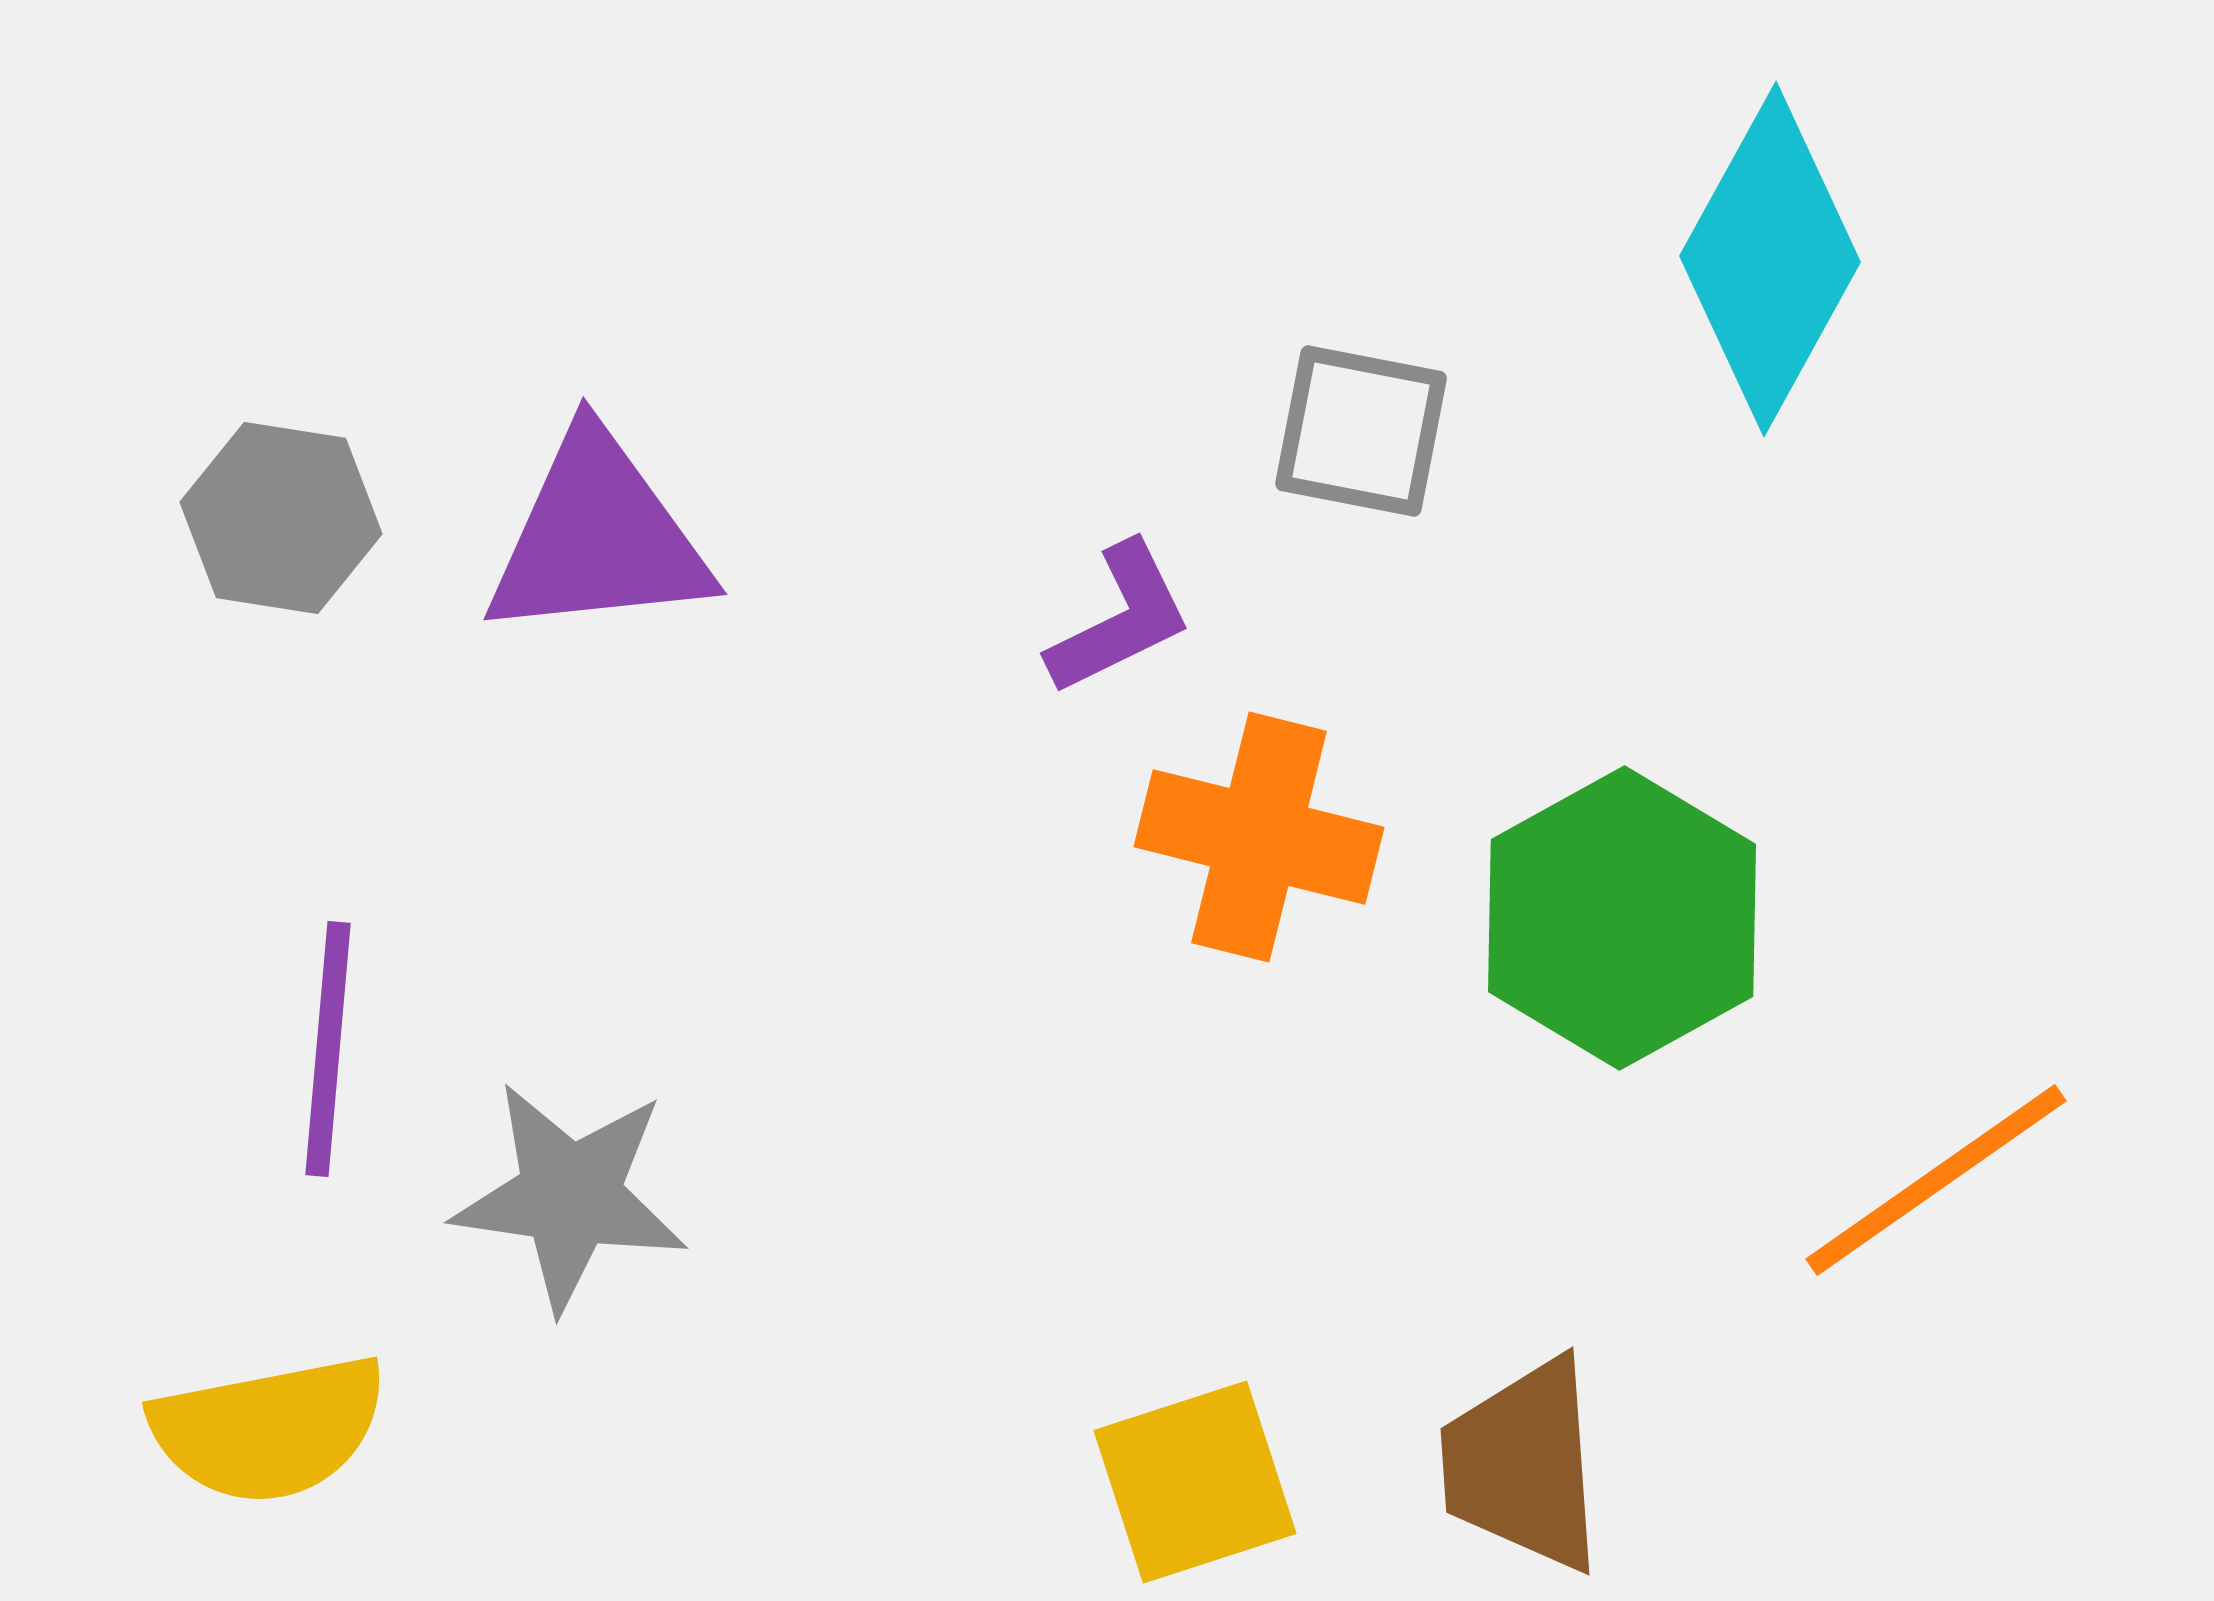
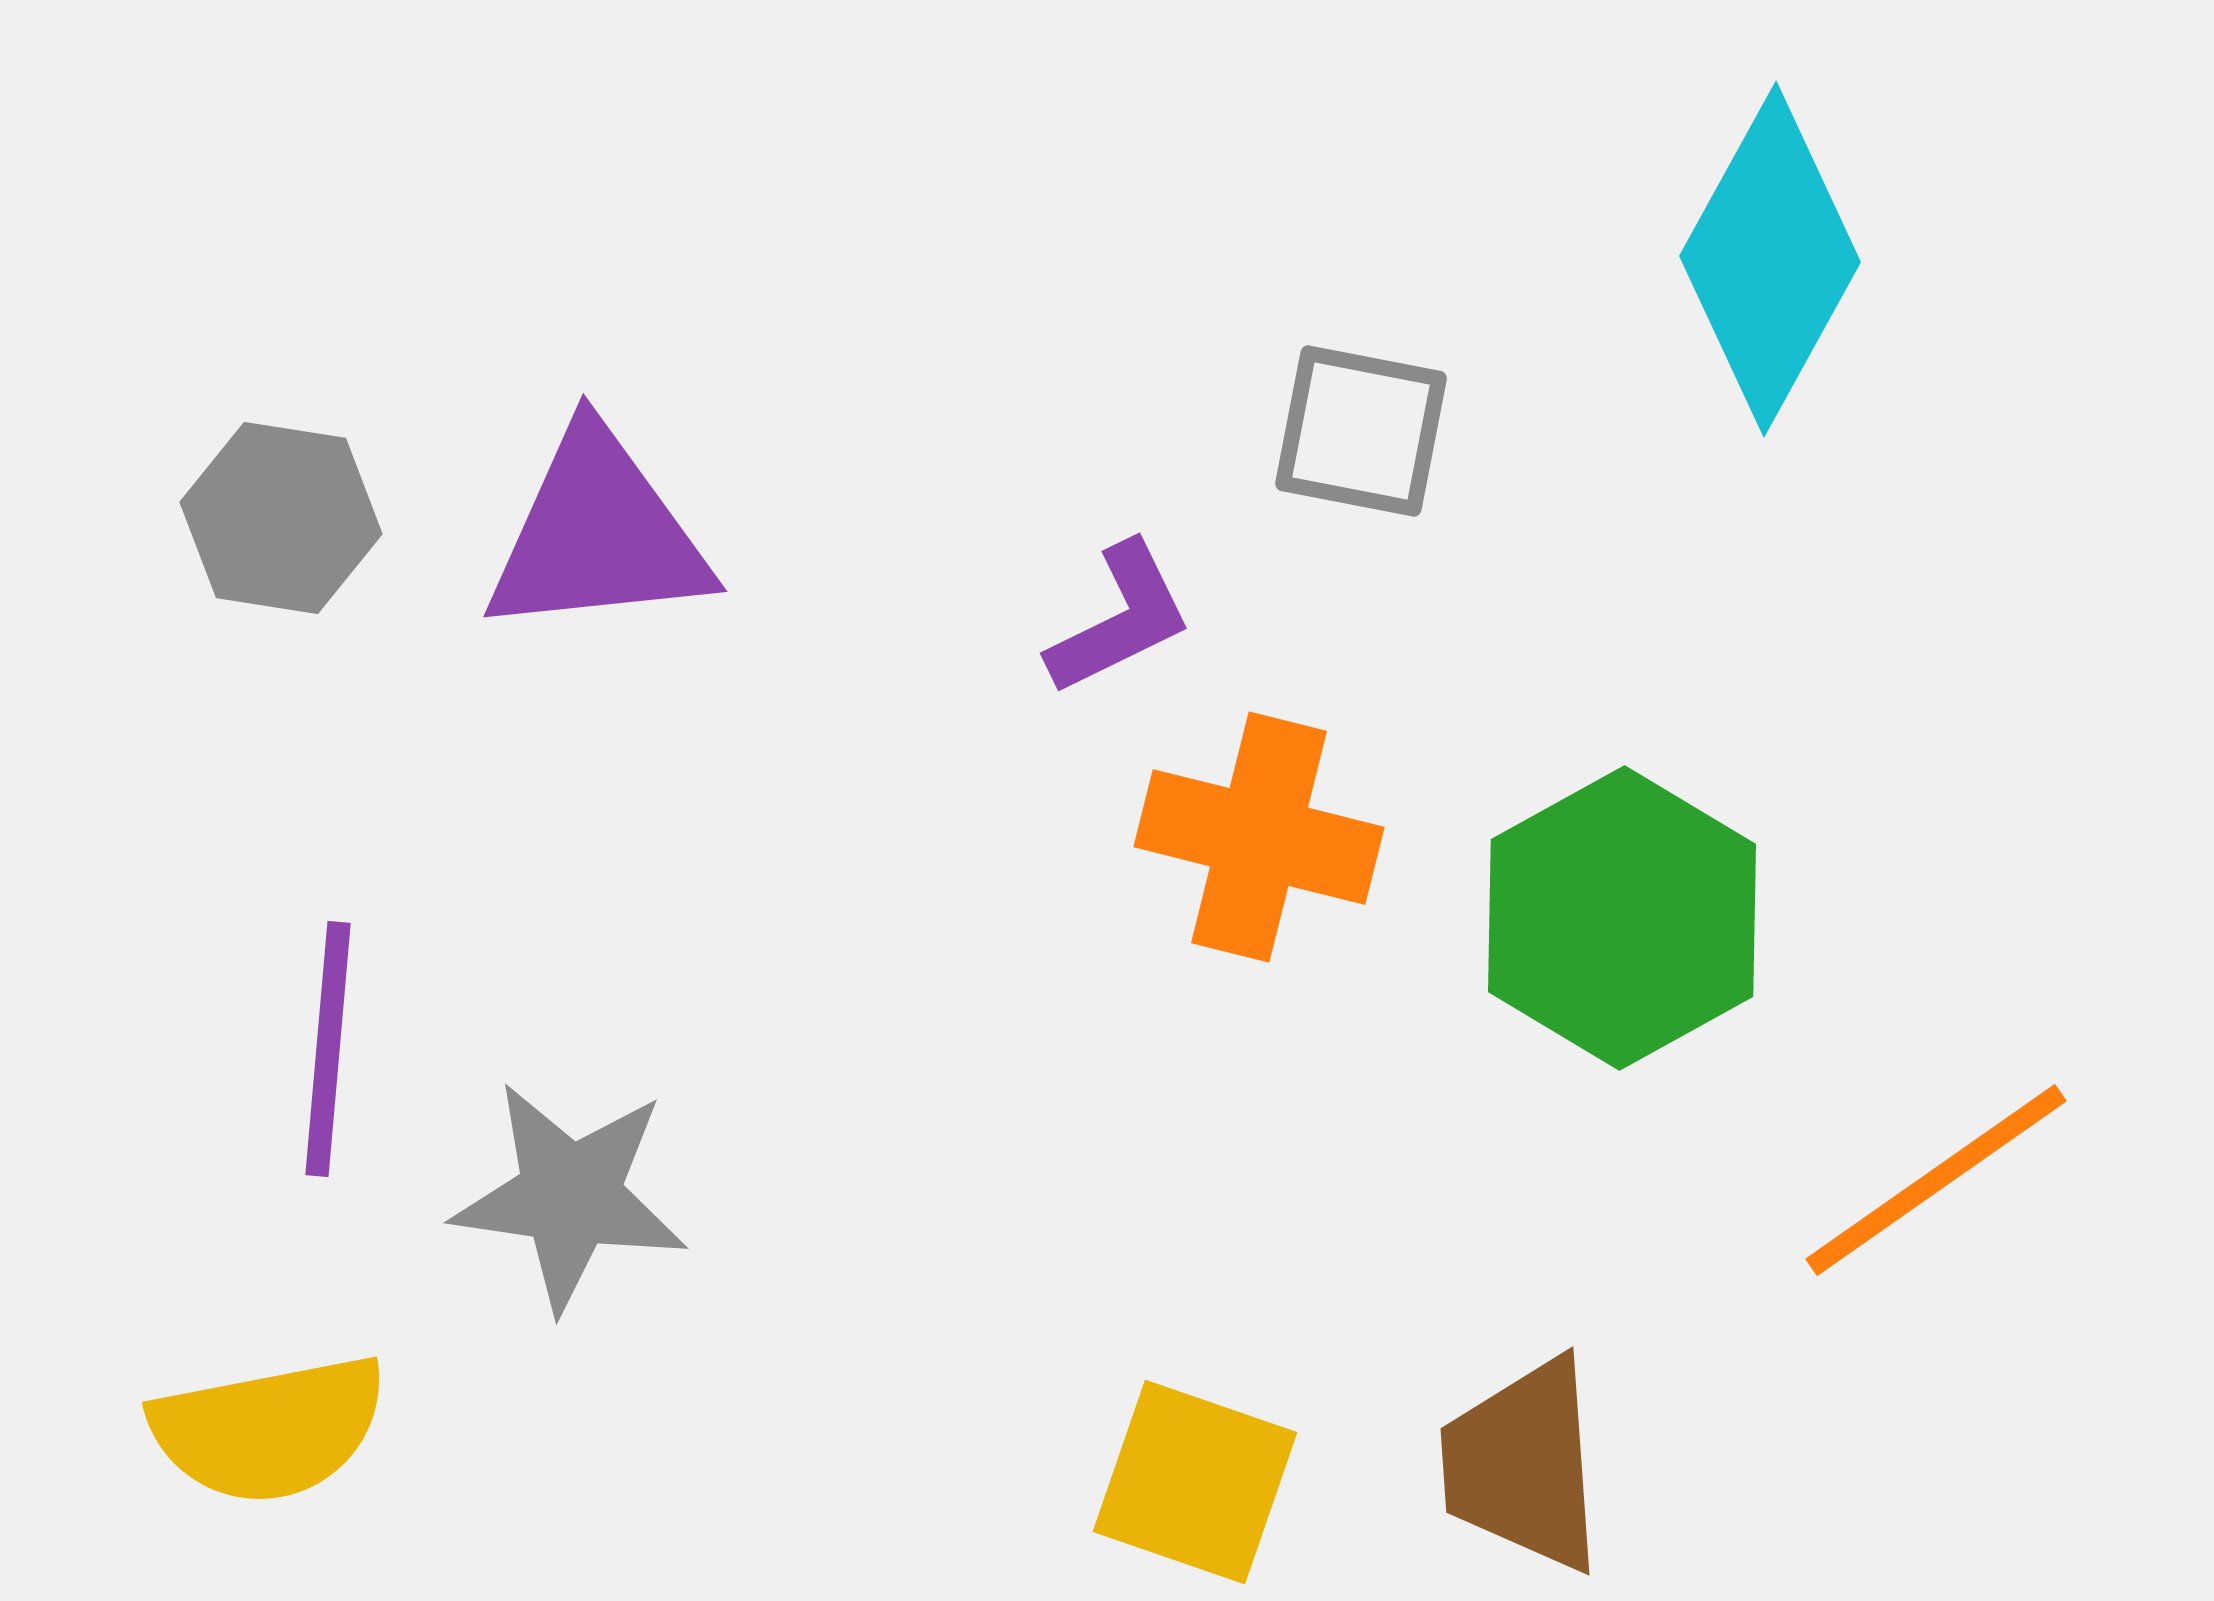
purple triangle: moved 3 px up
yellow square: rotated 37 degrees clockwise
